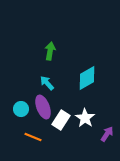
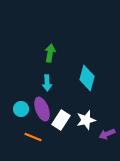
green arrow: moved 2 px down
cyan diamond: rotated 45 degrees counterclockwise
cyan arrow: rotated 140 degrees counterclockwise
purple ellipse: moved 1 px left, 2 px down
white star: moved 1 px right, 2 px down; rotated 24 degrees clockwise
purple arrow: rotated 147 degrees counterclockwise
